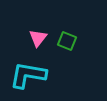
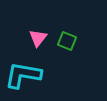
cyan L-shape: moved 5 px left
